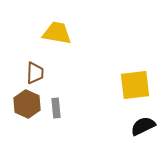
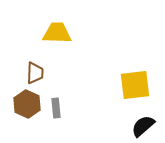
yellow trapezoid: rotated 8 degrees counterclockwise
black semicircle: rotated 15 degrees counterclockwise
